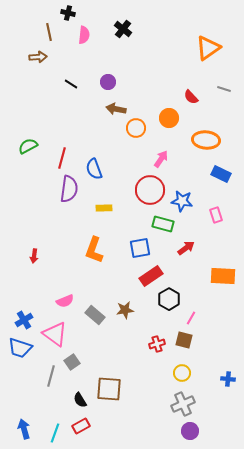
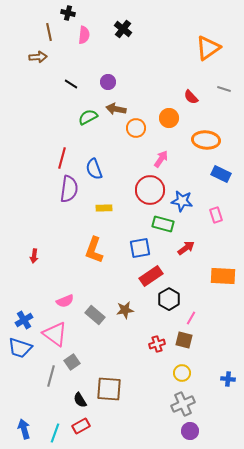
green semicircle at (28, 146): moved 60 px right, 29 px up
